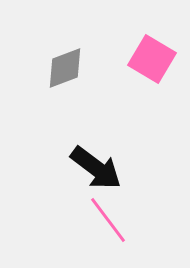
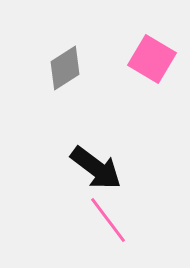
gray diamond: rotated 12 degrees counterclockwise
